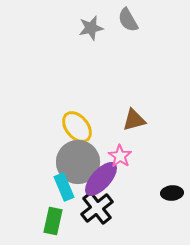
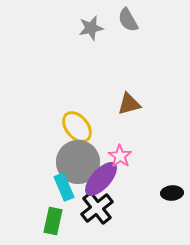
brown triangle: moved 5 px left, 16 px up
